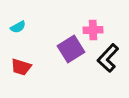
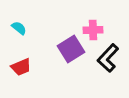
cyan semicircle: moved 1 px right, 1 px down; rotated 112 degrees counterclockwise
red trapezoid: rotated 40 degrees counterclockwise
